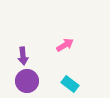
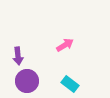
purple arrow: moved 5 px left
